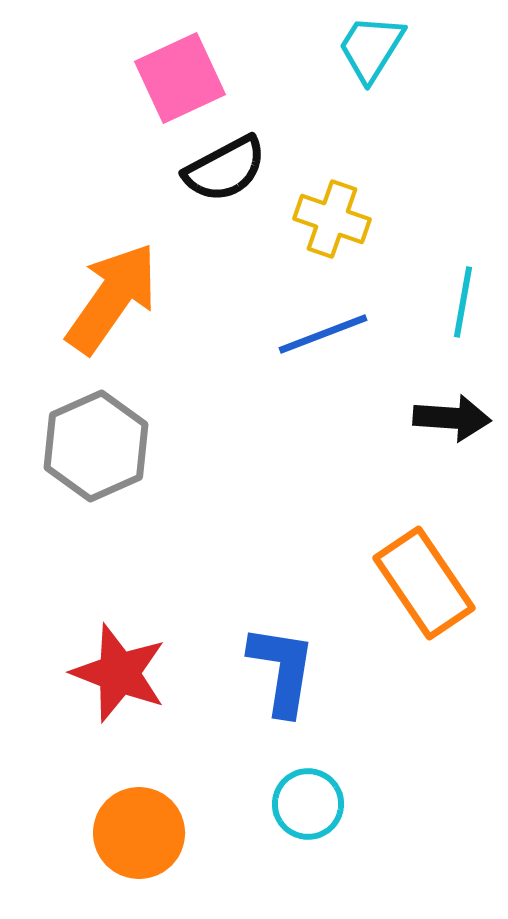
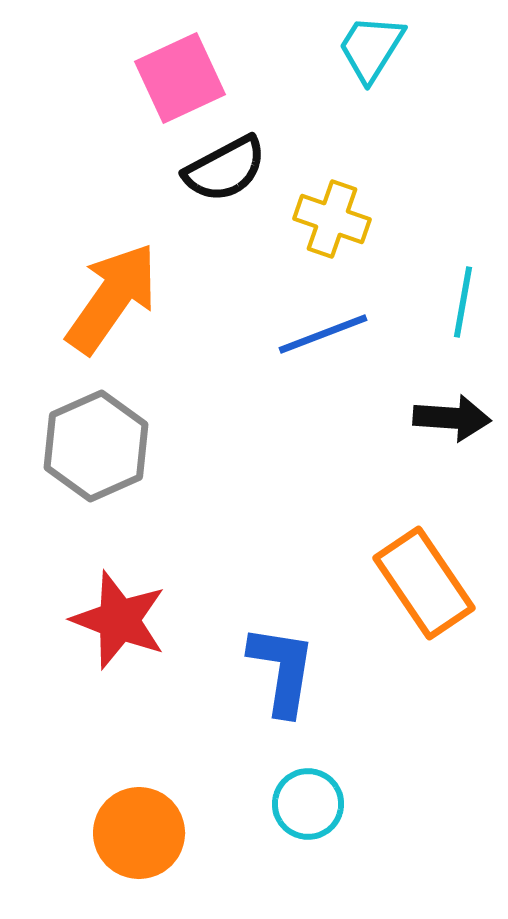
red star: moved 53 px up
